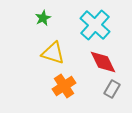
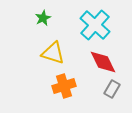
orange cross: rotated 15 degrees clockwise
